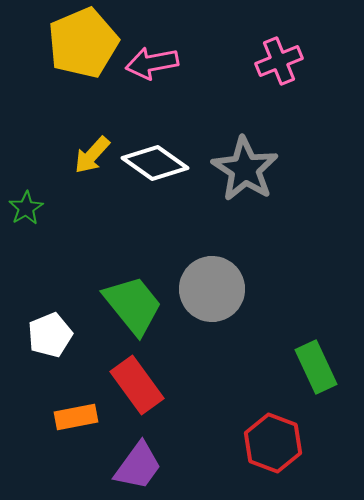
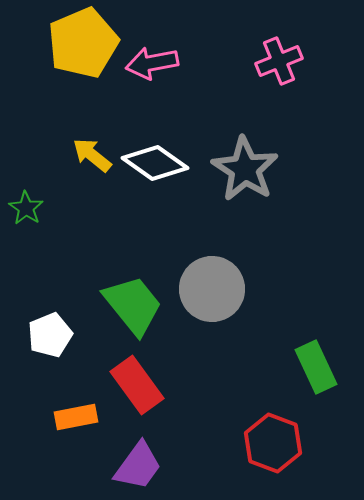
yellow arrow: rotated 87 degrees clockwise
green star: rotated 8 degrees counterclockwise
